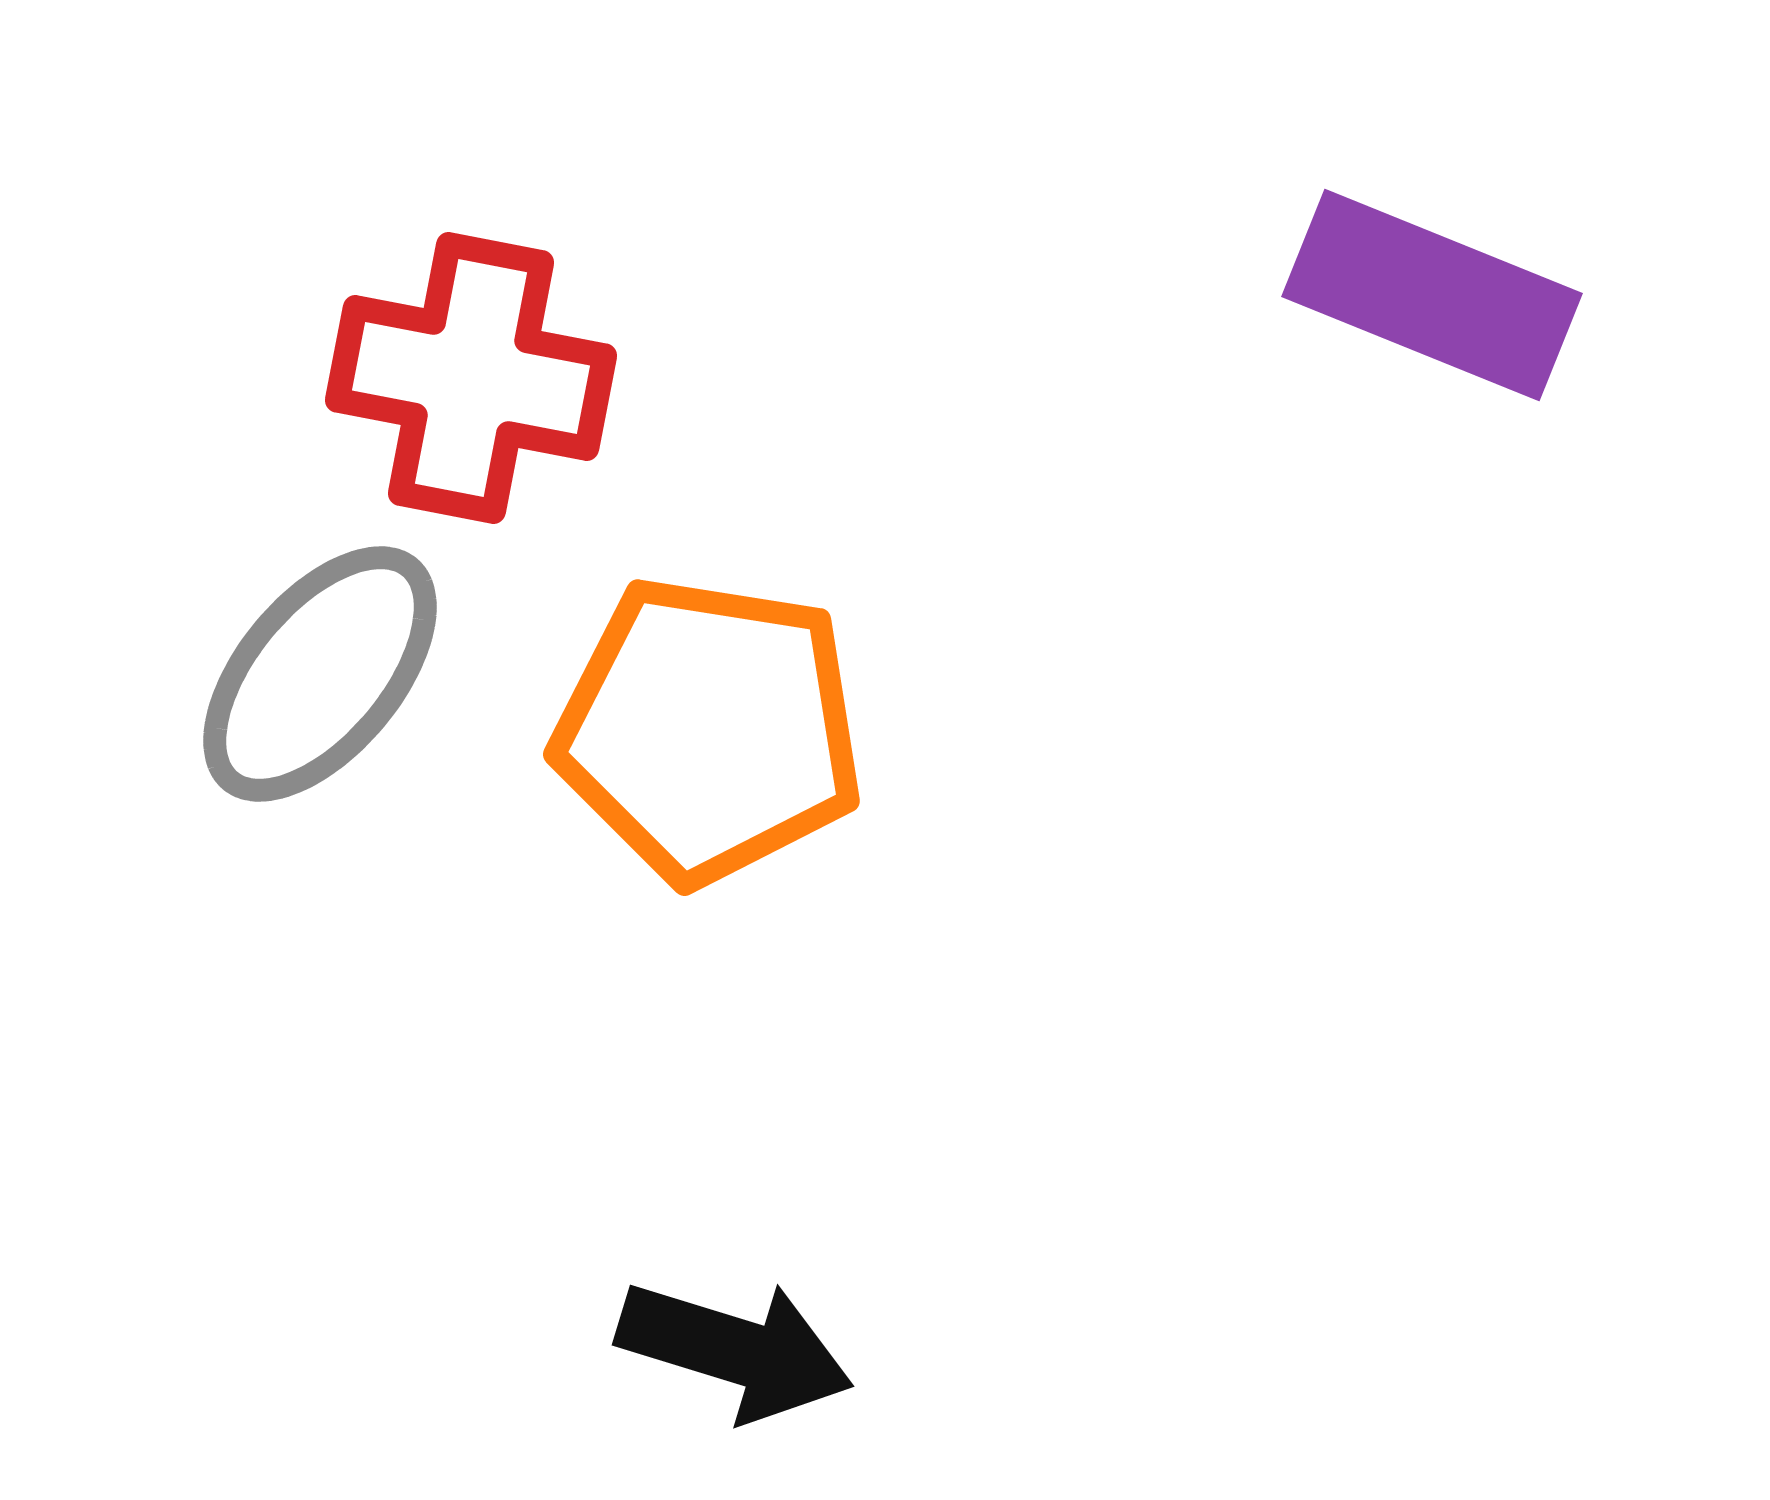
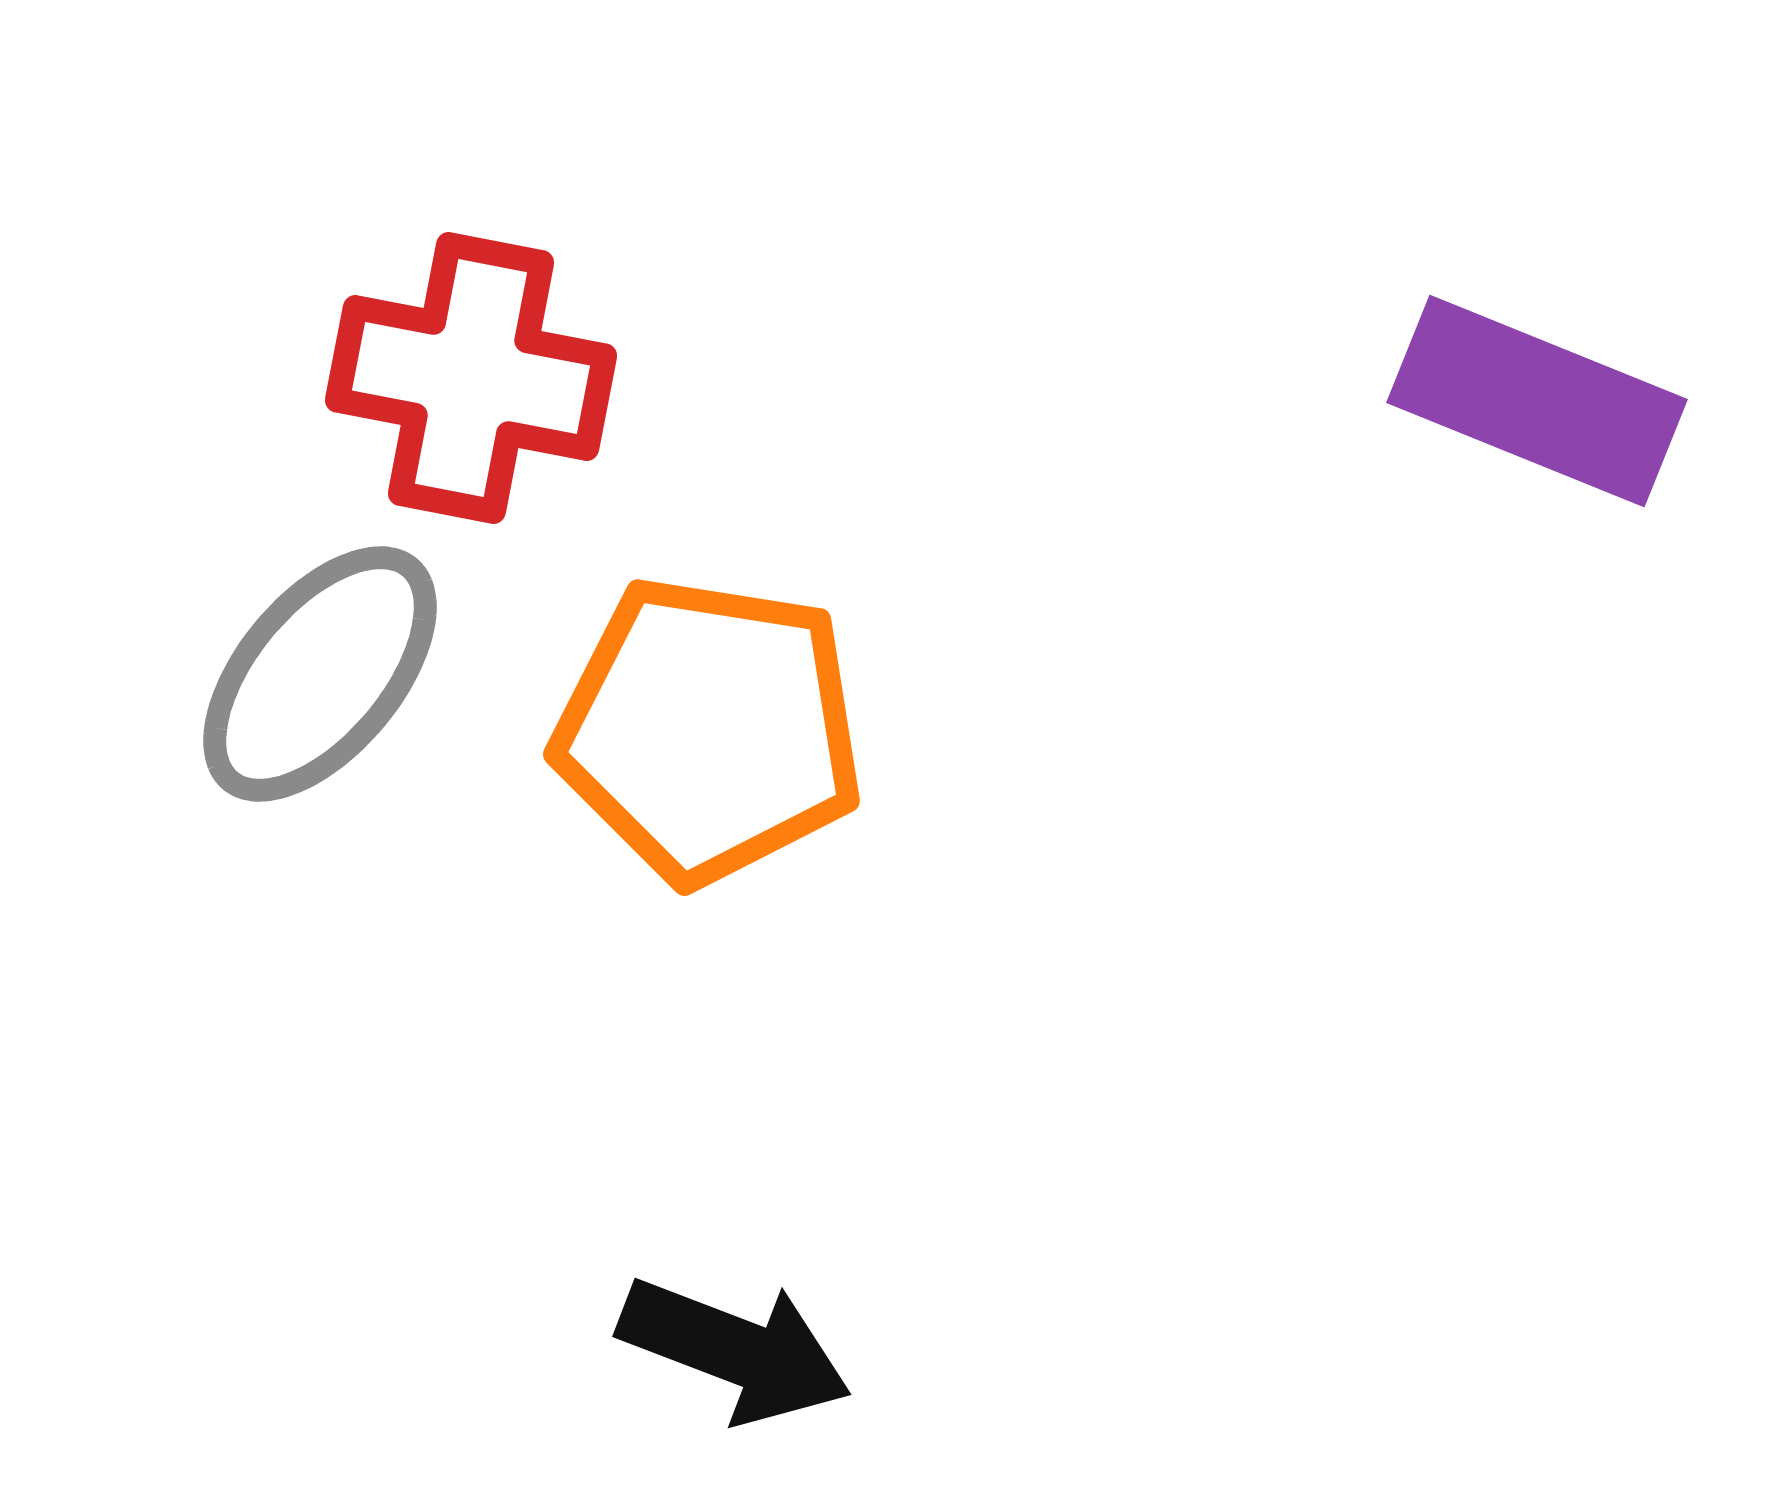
purple rectangle: moved 105 px right, 106 px down
black arrow: rotated 4 degrees clockwise
